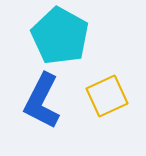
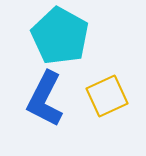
blue L-shape: moved 3 px right, 2 px up
